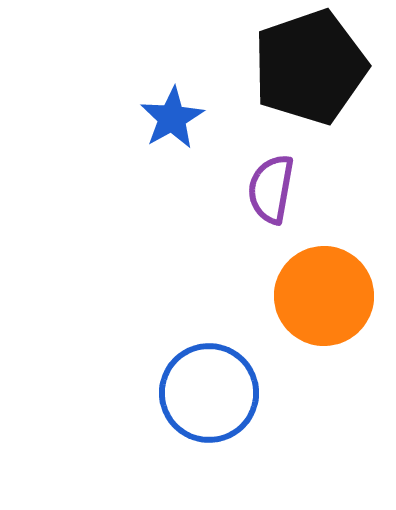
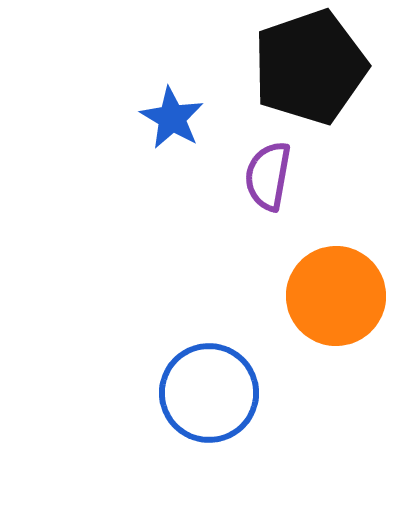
blue star: rotated 12 degrees counterclockwise
purple semicircle: moved 3 px left, 13 px up
orange circle: moved 12 px right
